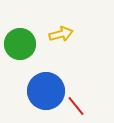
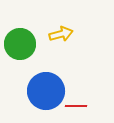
red line: rotated 50 degrees counterclockwise
